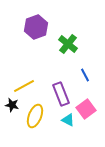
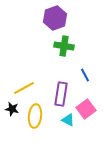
purple hexagon: moved 19 px right, 9 px up
green cross: moved 4 px left, 2 px down; rotated 30 degrees counterclockwise
yellow line: moved 2 px down
purple rectangle: rotated 30 degrees clockwise
black star: moved 4 px down
yellow ellipse: rotated 15 degrees counterclockwise
